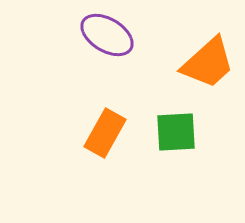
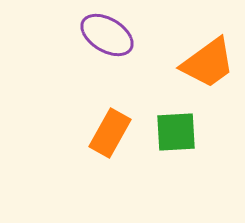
orange trapezoid: rotated 6 degrees clockwise
orange rectangle: moved 5 px right
